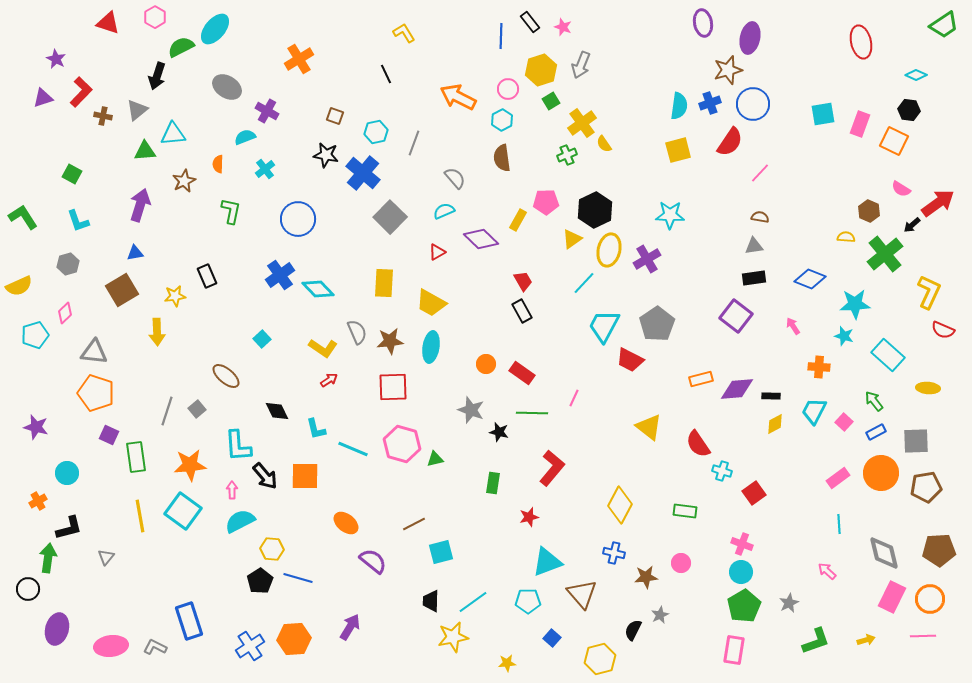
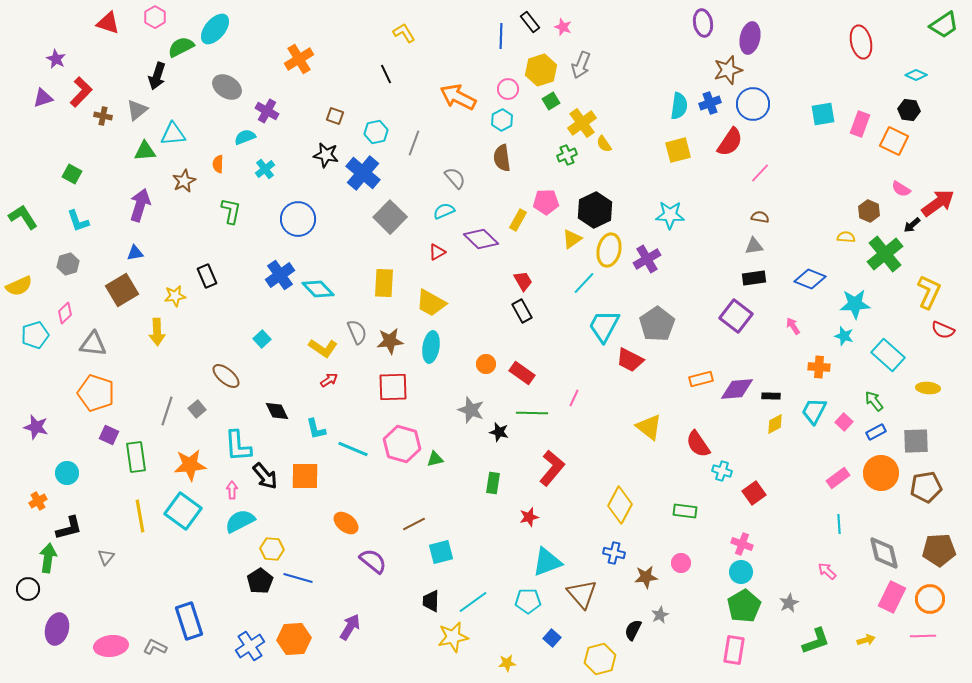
gray triangle at (94, 352): moved 1 px left, 8 px up
